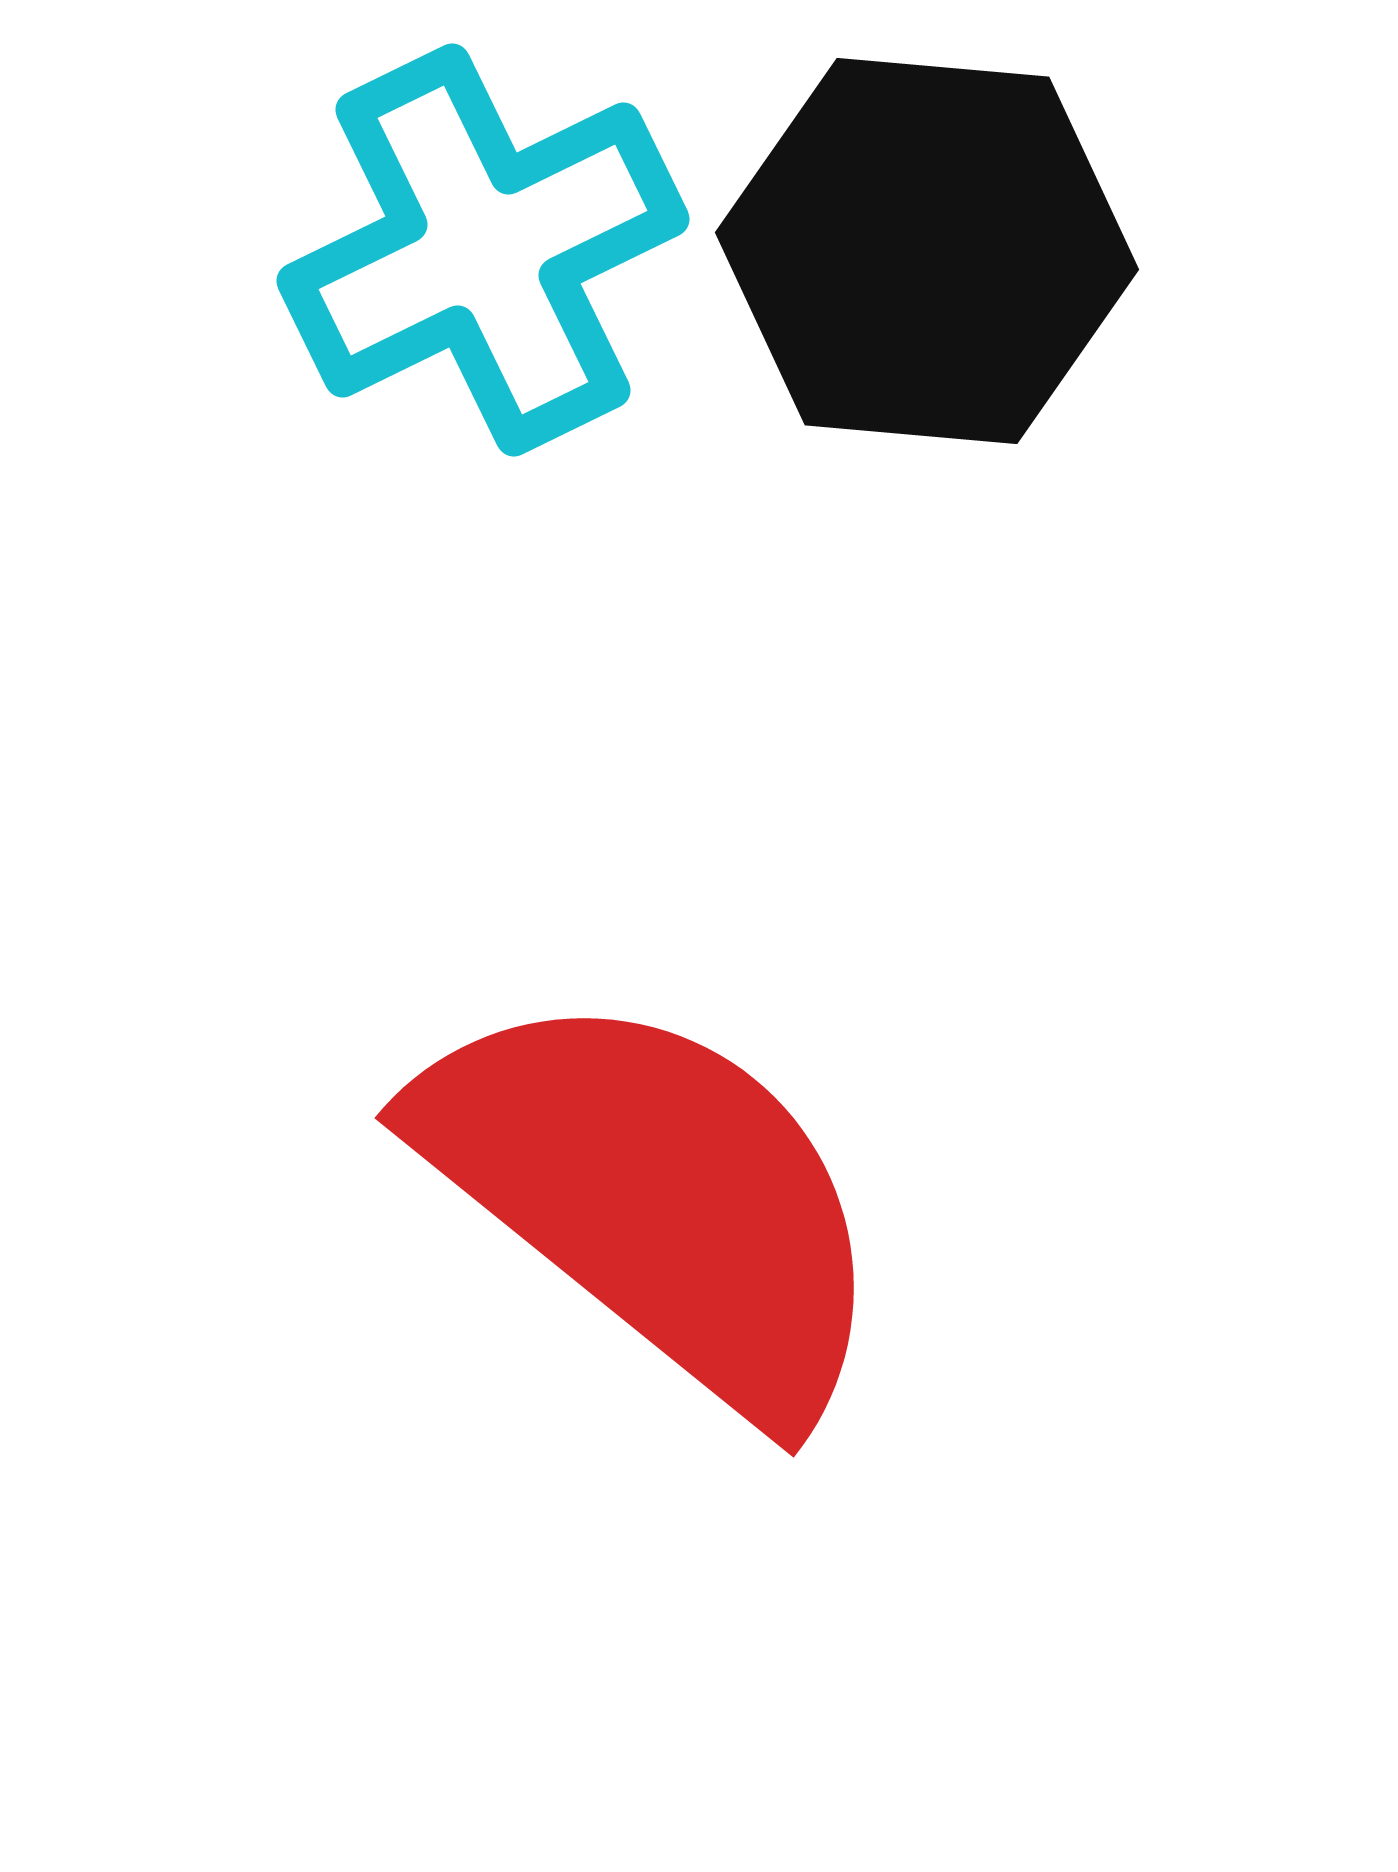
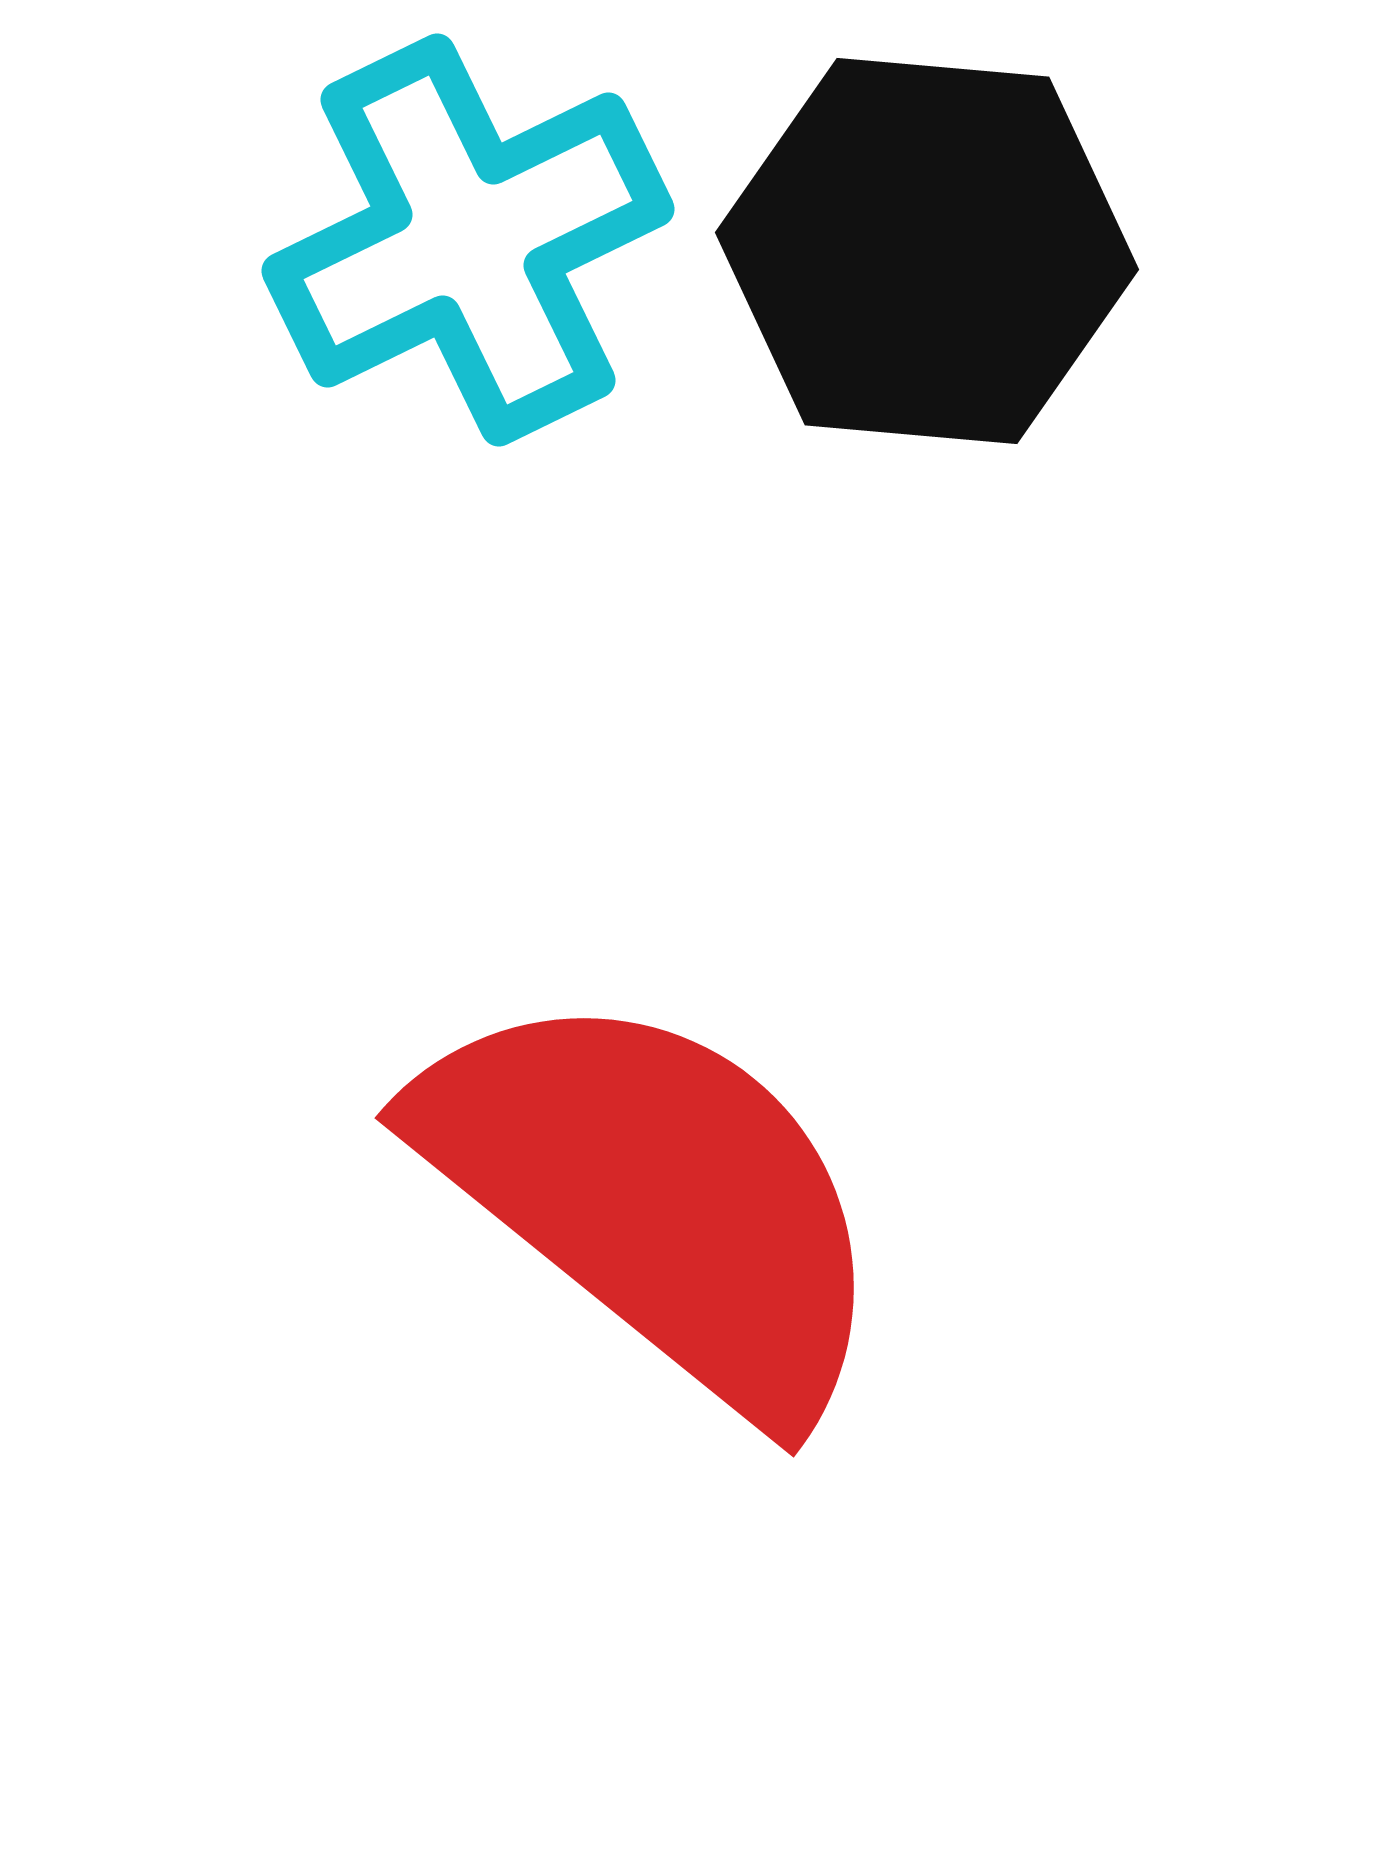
cyan cross: moved 15 px left, 10 px up
